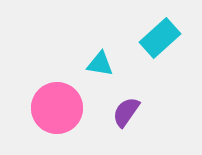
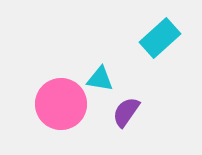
cyan triangle: moved 15 px down
pink circle: moved 4 px right, 4 px up
